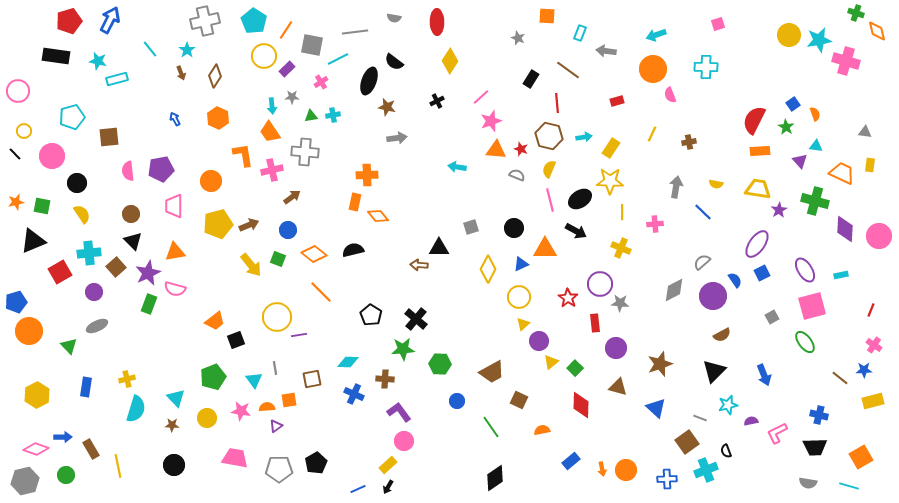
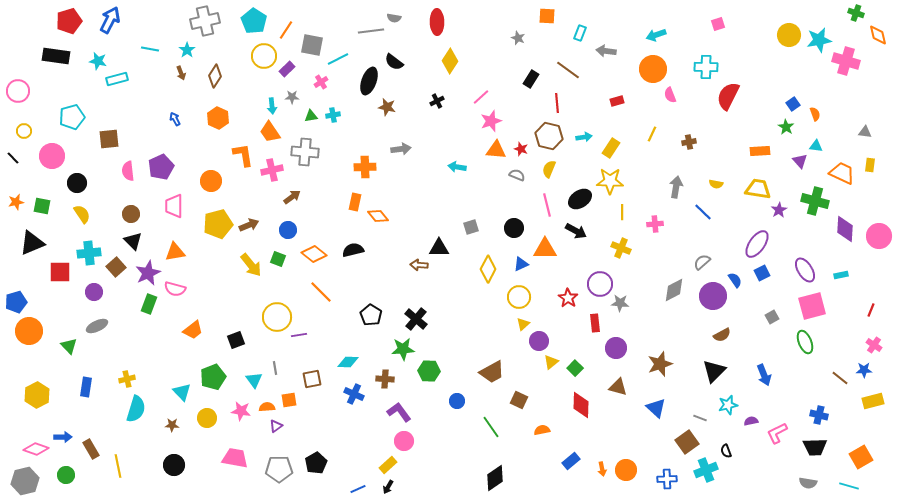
orange diamond at (877, 31): moved 1 px right, 4 px down
gray line at (355, 32): moved 16 px right, 1 px up
cyan line at (150, 49): rotated 42 degrees counterclockwise
red semicircle at (754, 120): moved 26 px left, 24 px up
brown square at (109, 137): moved 2 px down
gray arrow at (397, 138): moved 4 px right, 11 px down
black line at (15, 154): moved 2 px left, 4 px down
purple pentagon at (161, 169): moved 2 px up; rotated 15 degrees counterclockwise
orange cross at (367, 175): moved 2 px left, 8 px up
pink line at (550, 200): moved 3 px left, 5 px down
black triangle at (33, 241): moved 1 px left, 2 px down
red square at (60, 272): rotated 30 degrees clockwise
orange trapezoid at (215, 321): moved 22 px left, 9 px down
green ellipse at (805, 342): rotated 15 degrees clockwise
green hexagon at (440, 364): moved 11 px left, 7 px down
cyan triangle at (176, 398): moved 6 px right, 6 px up
